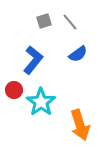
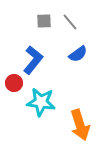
gray square: rotated 14 degrees clockwise
red circle: moved 7 px up
cyan star: rotated 28 degrees counterclockwise
